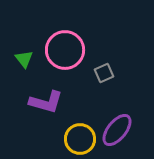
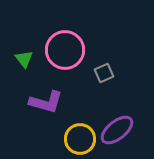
purple ellipse: rotated 12 degrees clockwise
